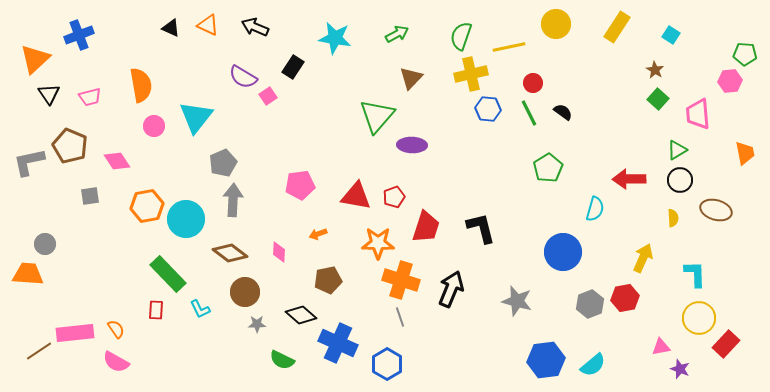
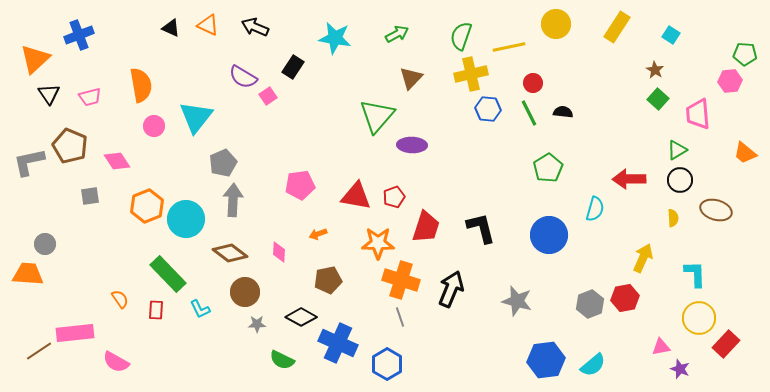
black semicircle at (563, 112): rotated 30 degrees counterclockwise
orange trapezoid at (745, 153): rotated 140 degrees clockwise
orange hexagon at (147, 206): rotated 12 degrees counterclockwise
blue circle at (563, 252): moved 14 px left, 17 px up
black diamond at (301, 315): moved 2 px down; rotated 12 degrees counterclockwise
orange semicircle at (116, 329): moved 4 px right, 30 px up
